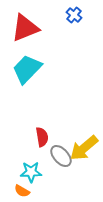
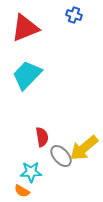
blue cross: rotated 21 degrees counterclockwise
cyan trapezoid: moved 6 px down
